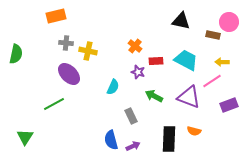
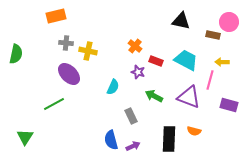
red rectangle: rotated 24 degrees clockwise
pink line: moved 2 px left, 1 px up; rotated 42 degrees counterclockwise
purple rectangle: rotated 36 degrees clockwise
